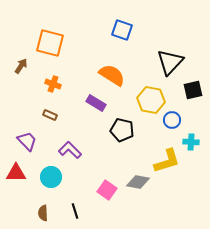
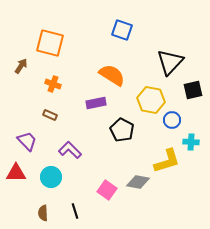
purple rectangle: rotated 42 degrees counterclockwise
black pentagon: rotated 15 degrees clockwise
